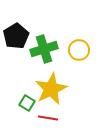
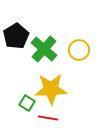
green cross: rotated 32 degrees counterclockwise
yellow star: rotated 24 degrees clockwise
